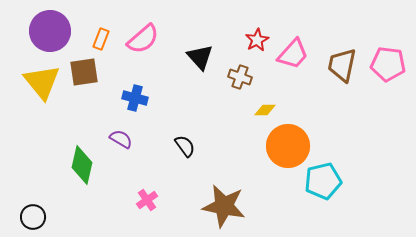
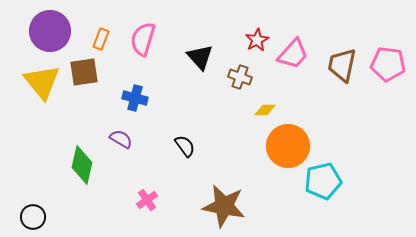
pink semicircle: rotated 148 degrees clockwise
